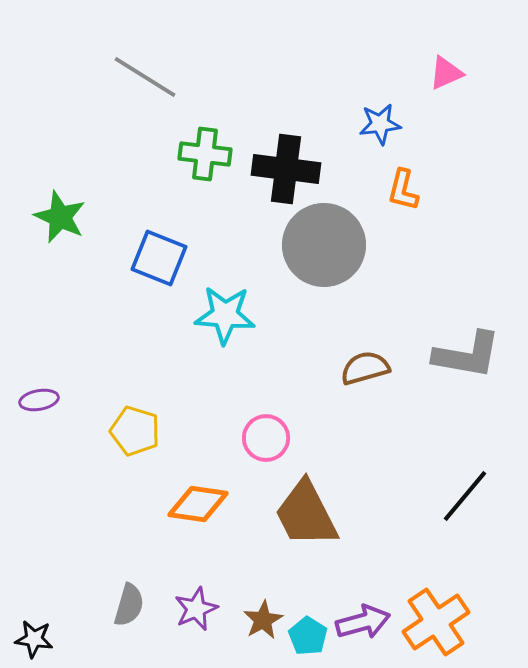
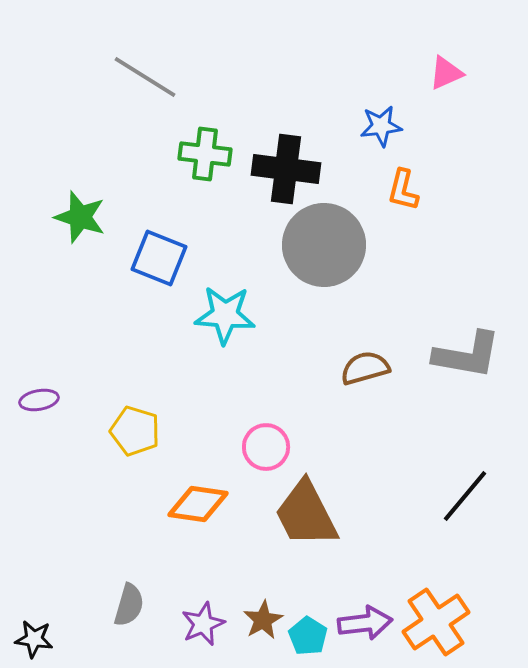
blue star: moved 1 px right, 2 px down
green star: moved 20 px right; rotated 6 degrees counterclockwise
pink circle: moved 9 px down
purple star: moved 7 px right, 15 px down
purple arrow: moved 2 px right, 1 px down; rotated 8 degrees clockwise
